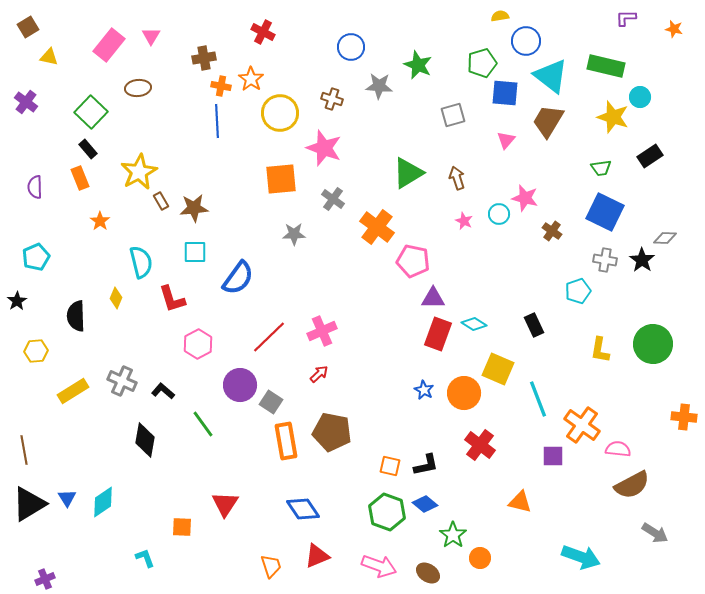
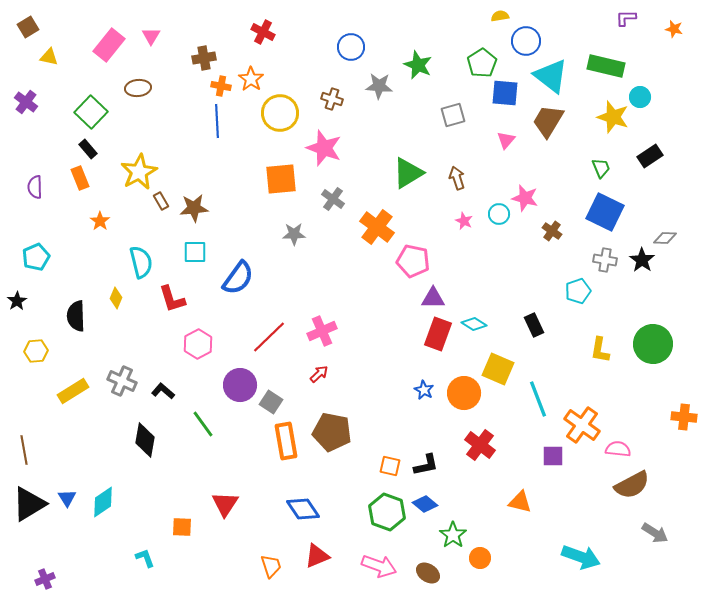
green pentagon at (482, 63): rotated 16 degrees counterclockwise
green trapezoid at (601, 168): rotated 105 degrees counterclockwise
